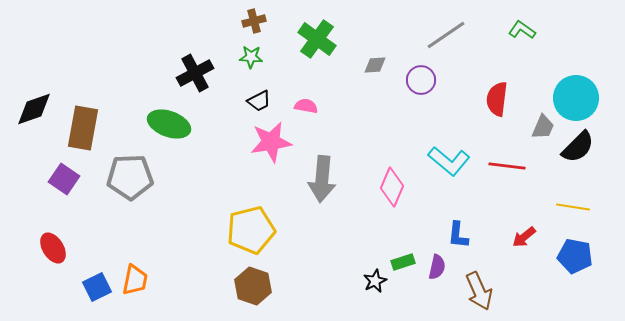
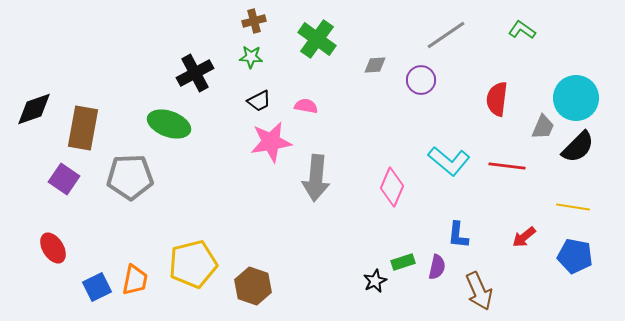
gray arrow: moved 6 px left, 1 px up
yellow pentagon: moved 58 px left, 34 px down
